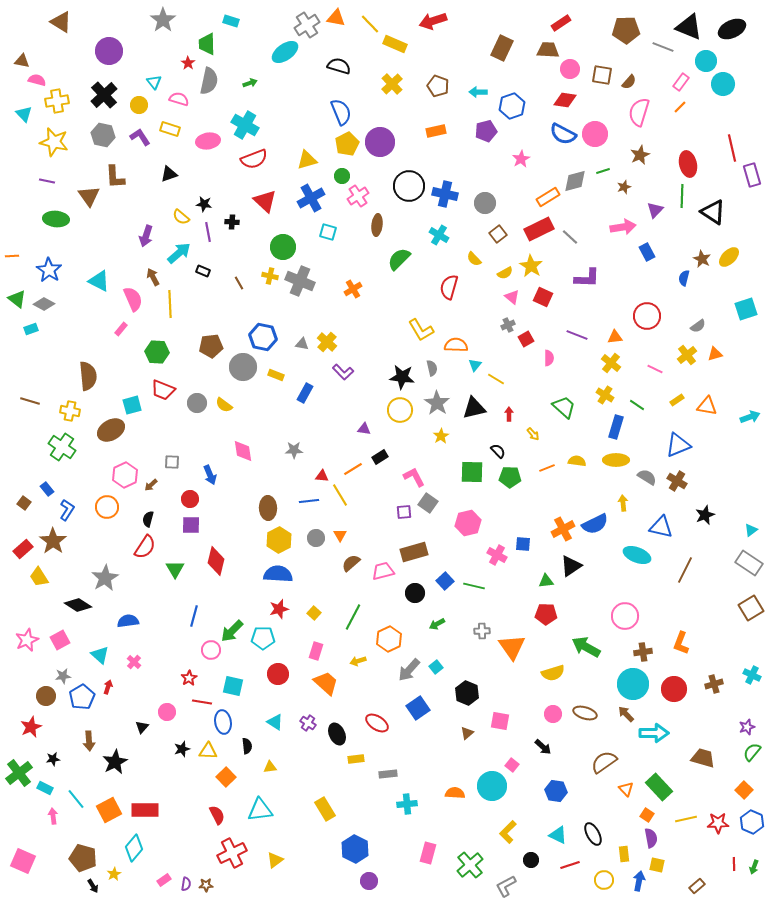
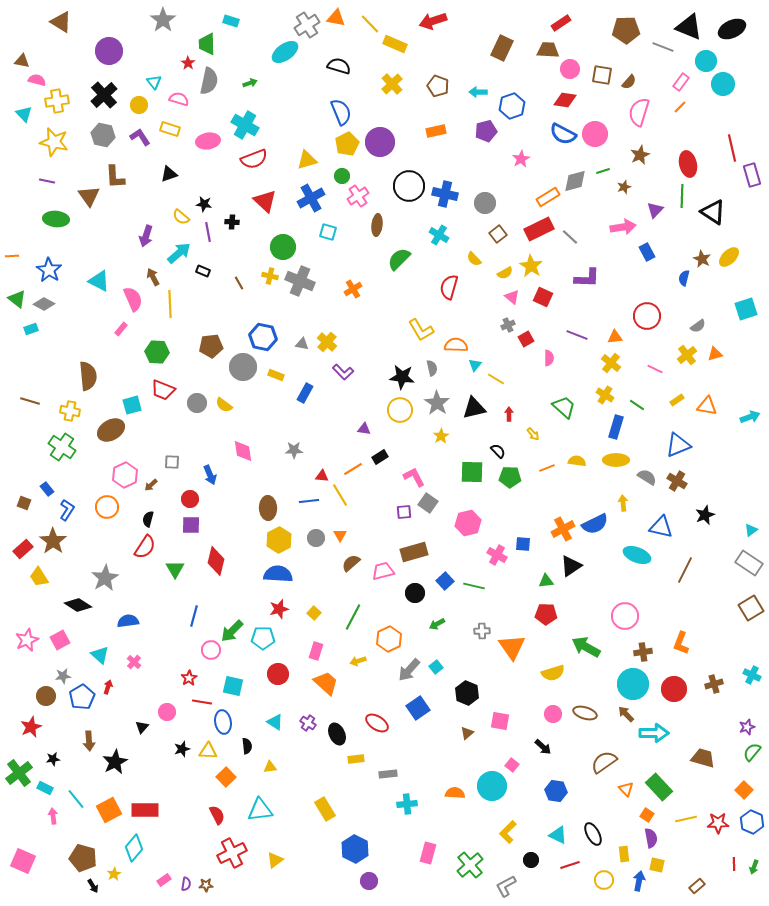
brown square at (24, 503): rotated 16 degrees counterclockwise
